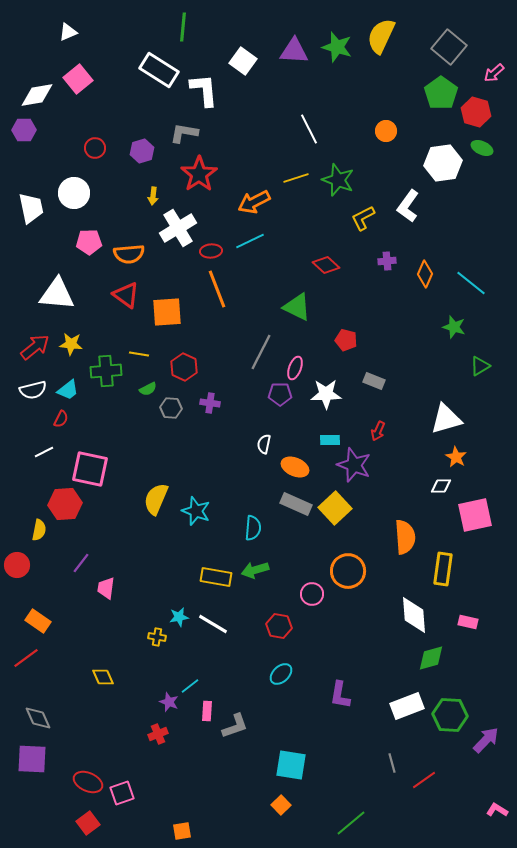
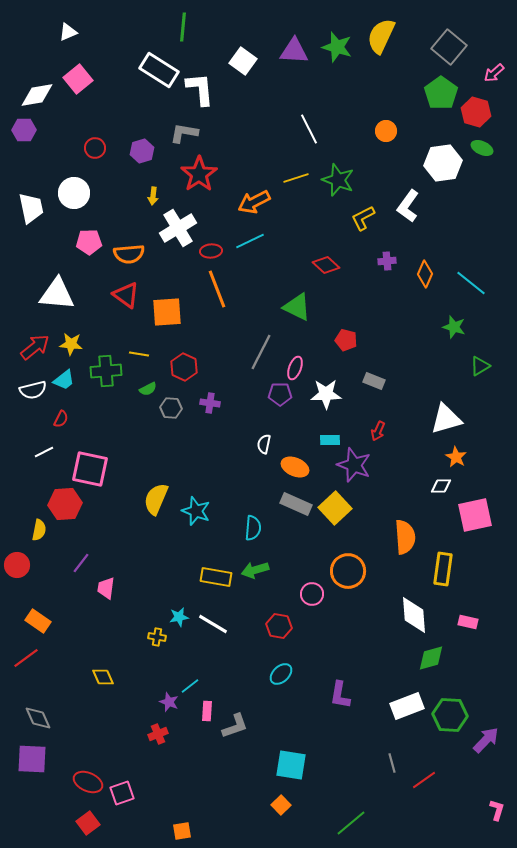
white L-shape at (204, 90): moved 4 px left, 1 px up
cyan trapezoid at (68, 390): moved 4 px left, 10 px up
pink L-shape at (497, 810): rotated 75 degrees clockwise
